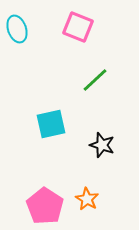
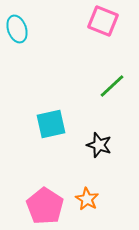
pink square: moved 25 px right, 6 px up
green line: moved 17 px right, 6 px down
black star: moved 3 px left
